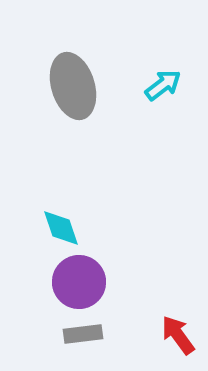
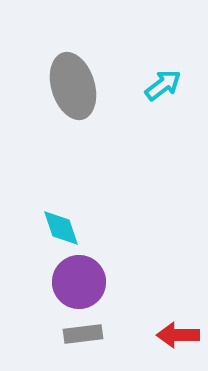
red arrow: rotated 54 degrees counterclockwise
